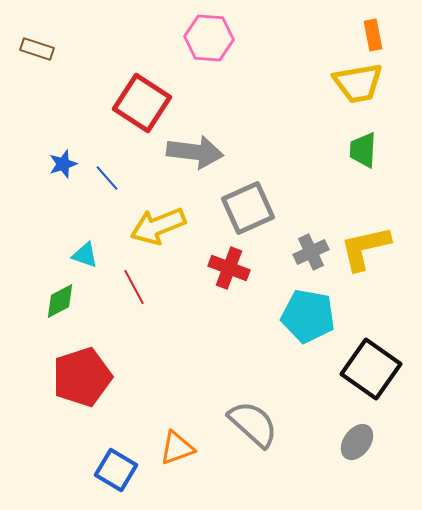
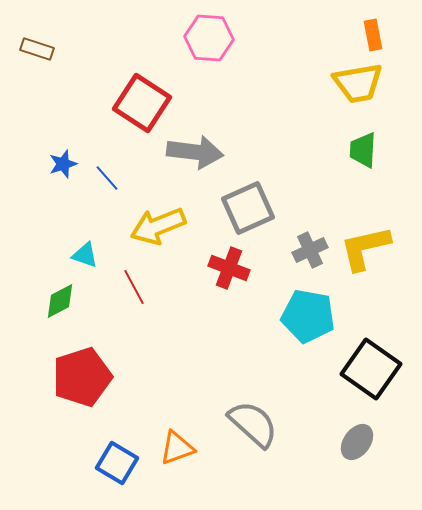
gray cross: moved 1 px left, 2 px up
blue square: moved 1 px right, 7 px up
